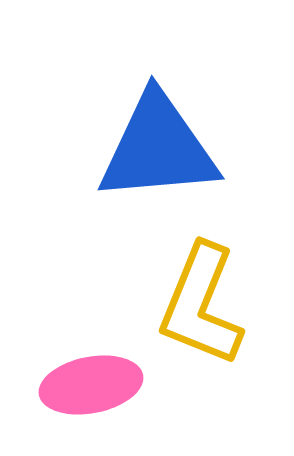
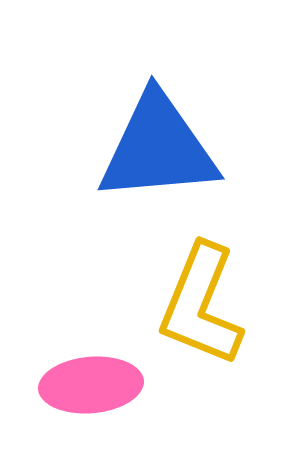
pink ellipse: rotated 6 degrees clockwise
